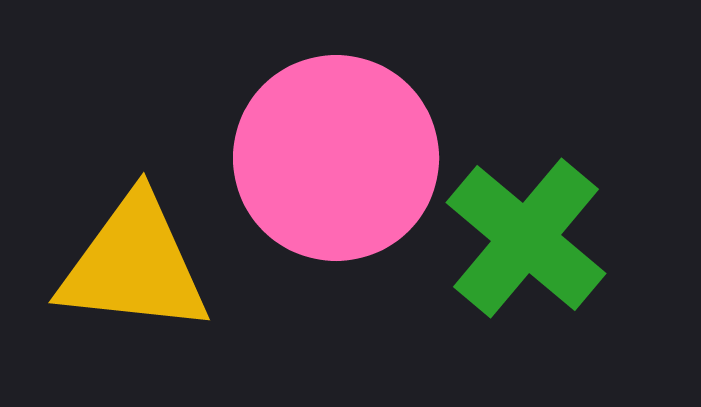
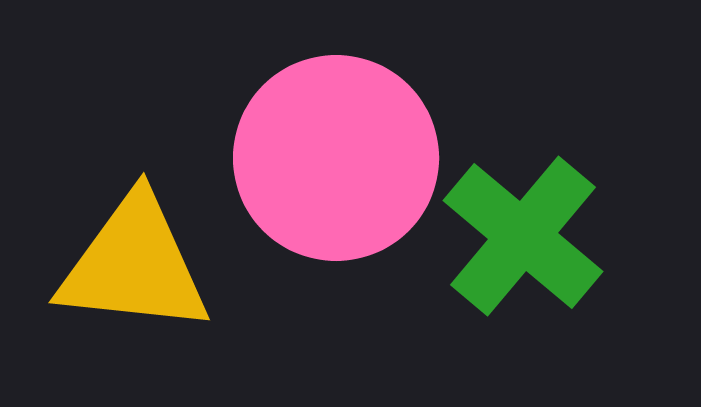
green cross: moved 3 px left, 2 px up
